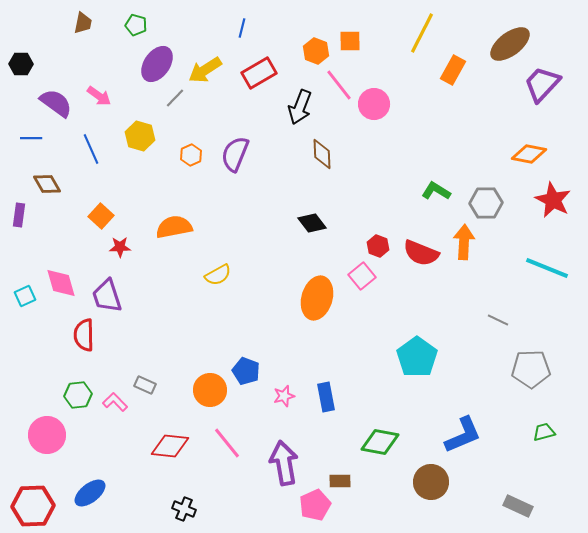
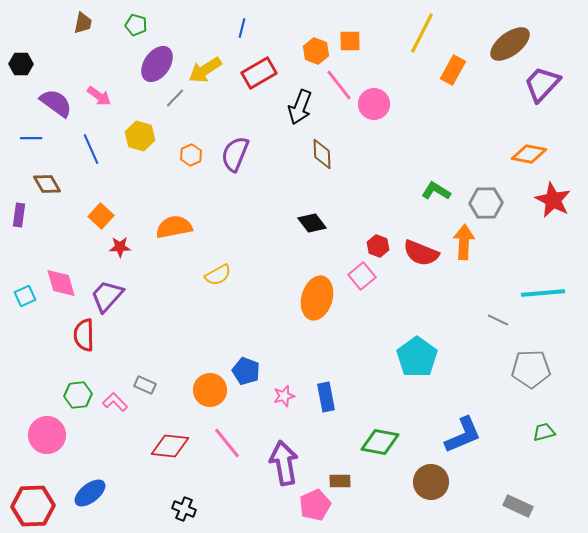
cyan line at (547, 268): moved 4 px left, 25 px down; rotated 27 degrees counterclockwise
purple trapezoid at (107, 296): rotated 60 degrees clockwise
